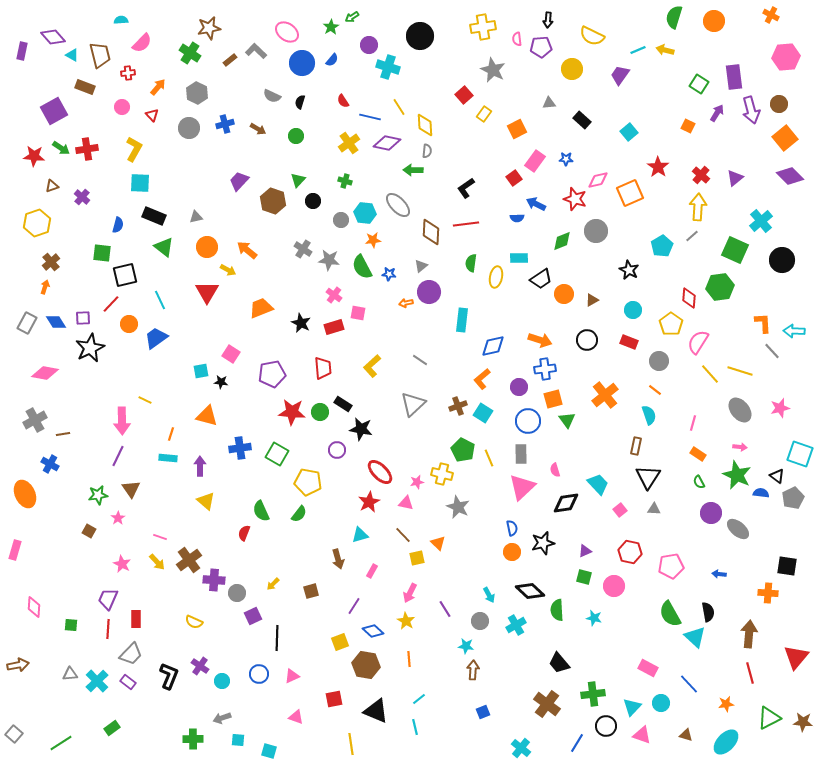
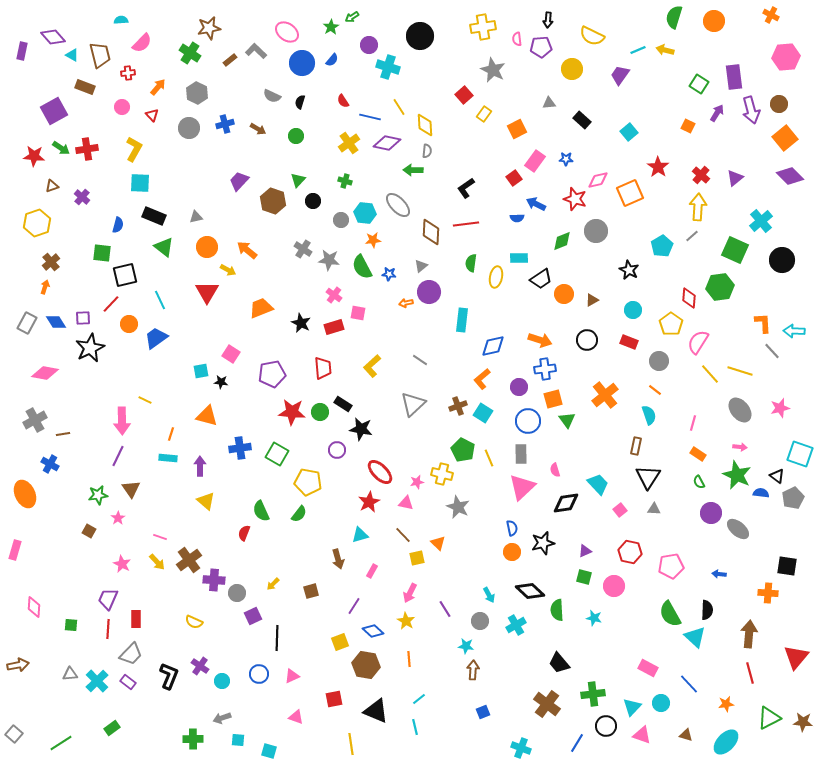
black semicircle at (708, 612): moved 1 px left, 2 px up; rotated 12 degrees clockwise
cyan cross at (521, 748): rotated 18 degrees counterclockwise
